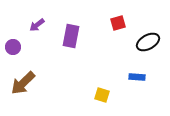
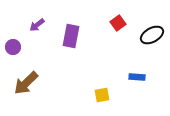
red square: rotated 21 degrees counterclockwise
black ellipse: moved 4 px right, 7 px up
brown arrow: moved 3 px right
yellow square: rotated 28 degrees counterclockwise
